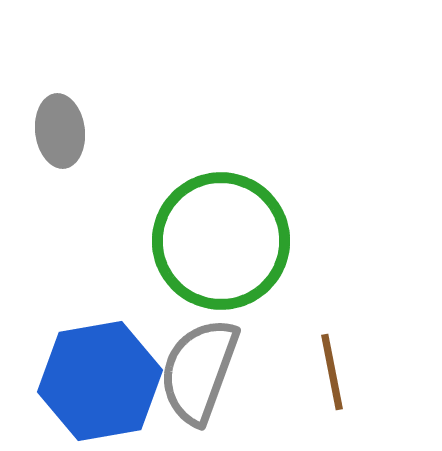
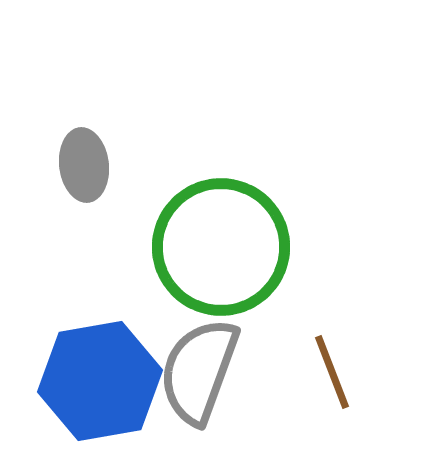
gray ellipse: moved 24 px right, 34 px down
green circle: moved 6 px down
brown line: rotated 10 degrees counterclockwise
